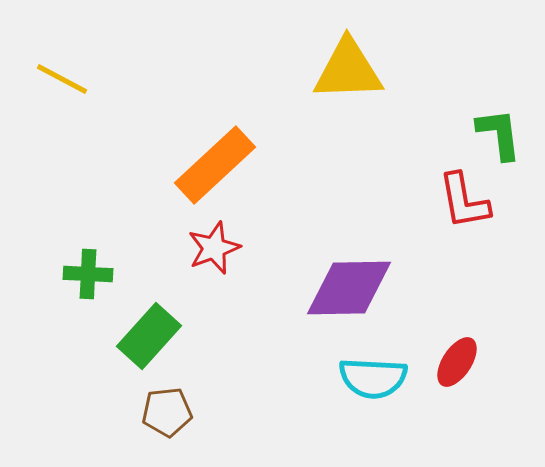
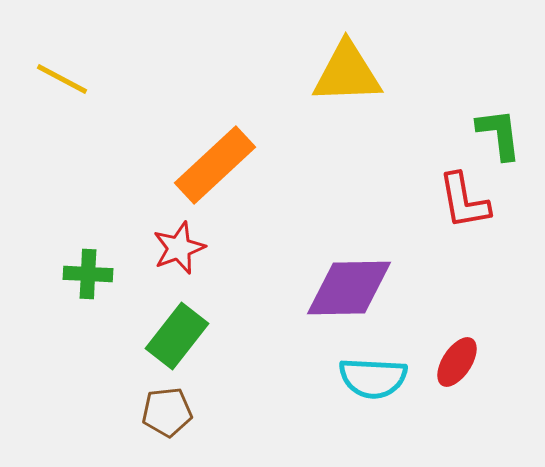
yellow triangle: moved 1 px left, 3 px down
red star: moved 35 px left
green rectangle: moved 28 px right; rotated 4 degrees counterclockwise
